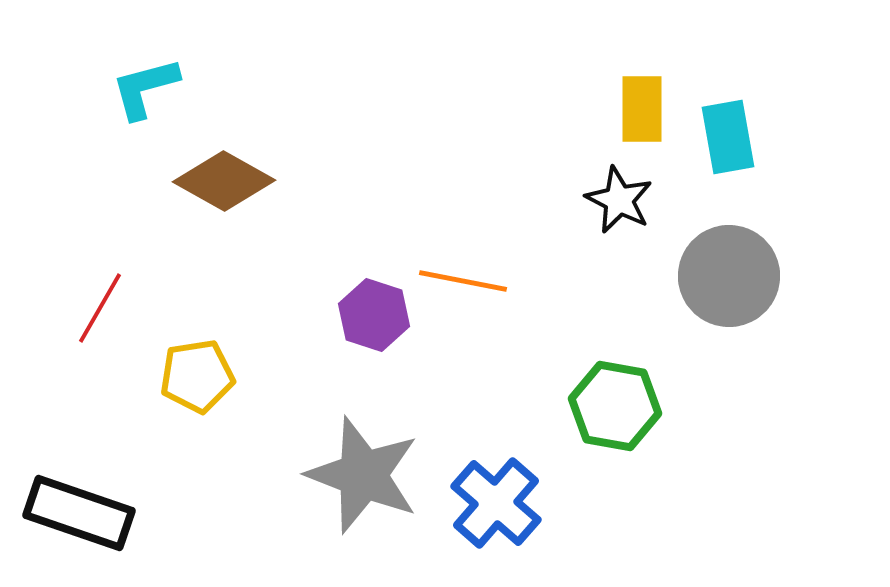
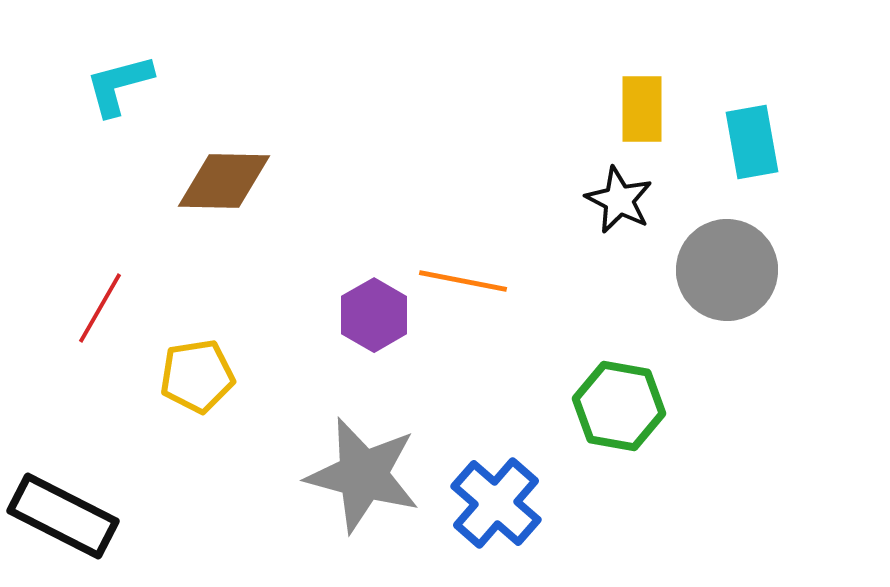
cyan L-shape: moved 26 px left, 3 px up
cyan rectangle: moved 24 px right, 5 px down
brown diamond: rotated 28 degrees counterclockwise
gray circle: moved 2 px left, 6 px up
purple hexagon: rotated 12 degrees clockwise
green hexagon: moved 4 px right
gray star: rotated 6 degrees counterclockwise
black rectangle: moved 16 px left, 3 px down; rotated 8 degrees clockwise
